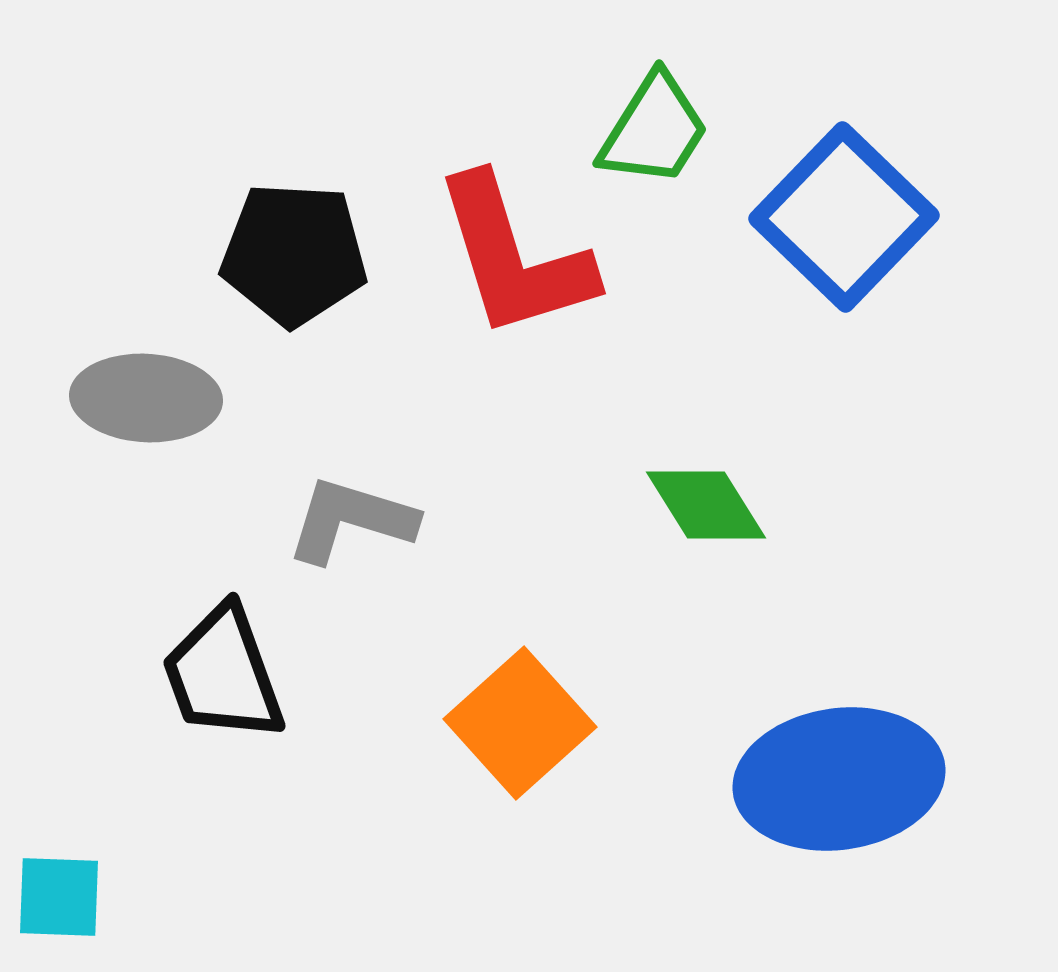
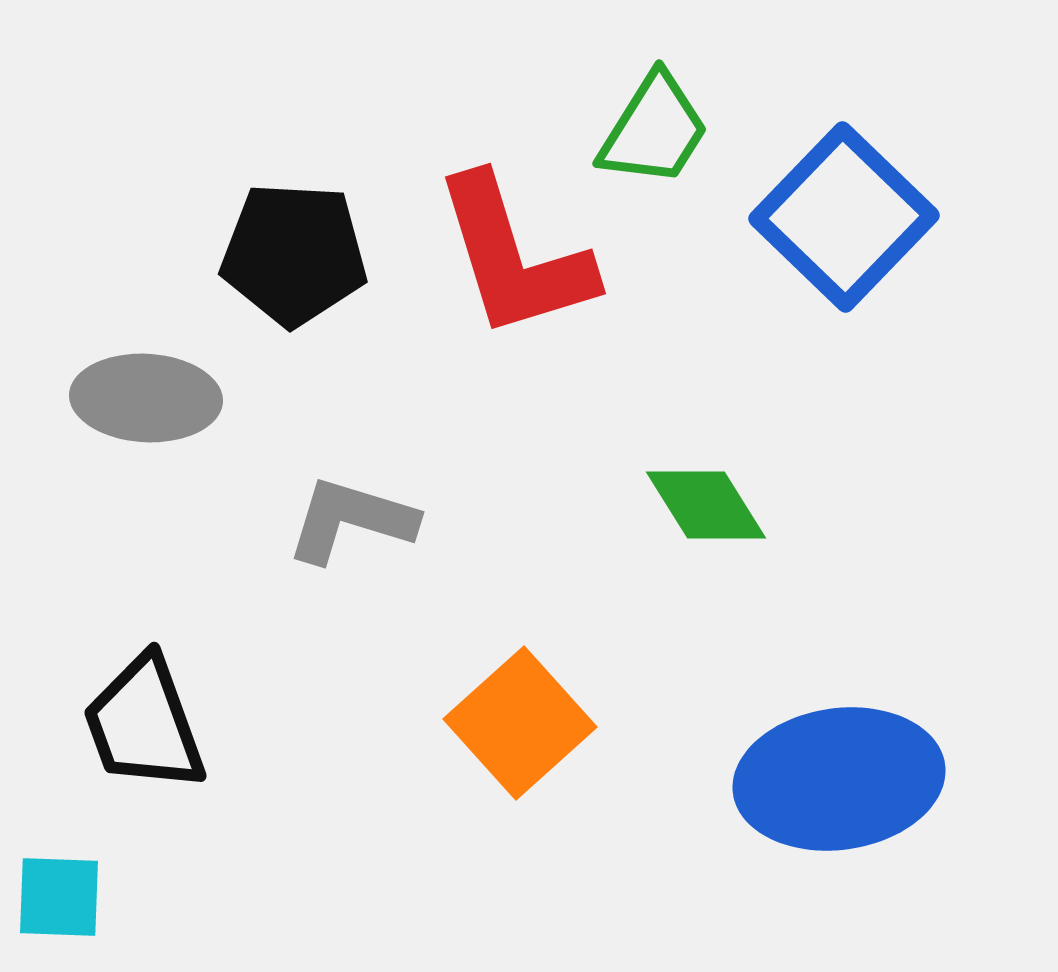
black trapezoid: moved 79 px left, 50 px down
